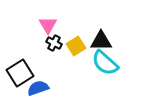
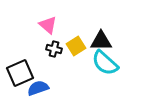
pink triangle: rotated 18 degrees counterclockwise
black cross: moved 6 px down; rotated 14 degrees counterclockwise
black square: rotated 8 degrees clockwise
